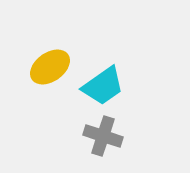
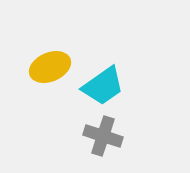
yellow ellipse: rotated 12 degrees clockwise
